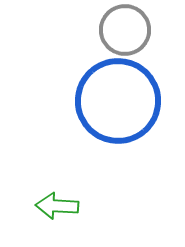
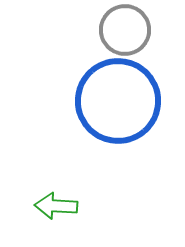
green arrow: moved 1 px left
